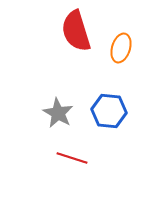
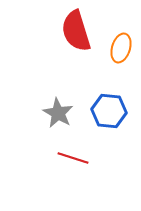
red line: moved 1 px right
